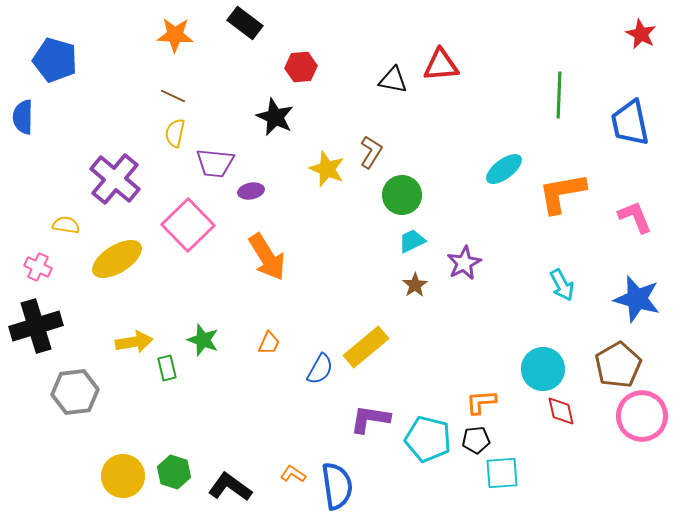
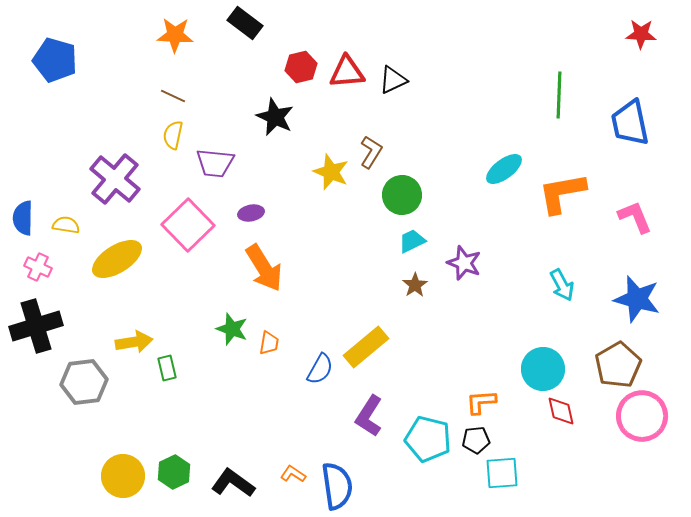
red star at (641, 34): rotated 24 degrees counterclockwise
red triangle at (441, 65): moved 94 px left, 7 px down
red hexagon at (301, 67): rotated 8 degrees counterclockwise
black triangle at (393, 80): rotated 36 degrees counterclockwise
blue semicircle at (23, 117): moved 101 px down
yellow semicircle at (175, 133): moved 2 px left, 2 px down
yellow star at (327, 169): moved 4 px right, 3 px down
purple ellipse at (251, 191): moved 22 px down
orange arrow at (267, 257): moved 3 px left, 11 px down
purple star at (464, 263): rotated 24 degrees counterclockwise
green star at (203, 340): moved 29 px right, 11 px up
orange trapezoid at (269, 343): rotated 15 degrees counterclockwise
gray hexagon at (75, 392): moved 9 px right, 10 px up
purple L-shape at (370, 419): moved 1 px left, 3 px up; rotated 66 degrees counterclockwise
green hexagon at (174, 472): rotated 16 degrees clockwise
black L-shape at (230, 487): moved 3 px right, 4 px up
